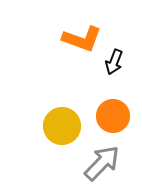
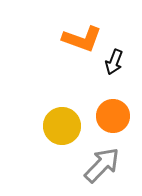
gray arrow: moved 2 px down
